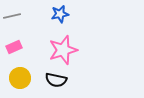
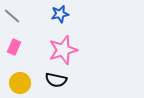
gray line: rotated 54 degrees clockwise
pink rectangle: rotated 42 degrees counterclockwise
yellow circle: moved 5 px down
